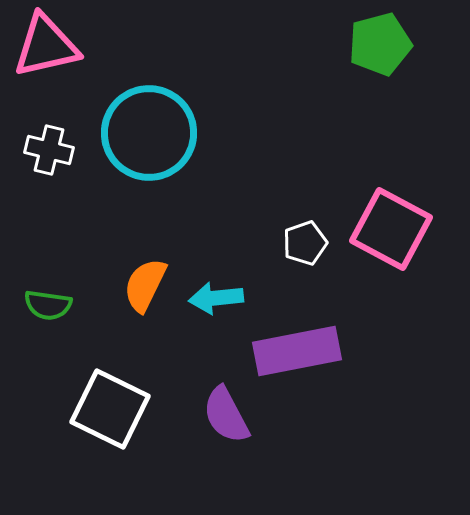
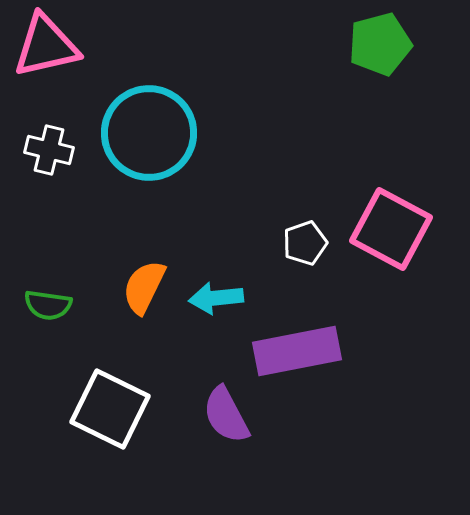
orange semicircle: moved 1 px left, 2 px down
